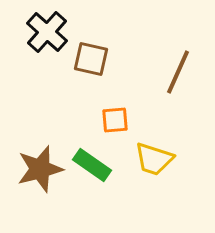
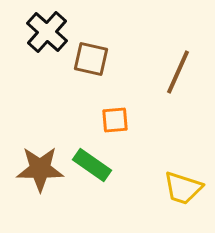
yellow trapezoid: moved 29 px right, 29 px down
brown star: rotated 15 degrees clockwise
